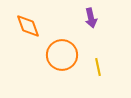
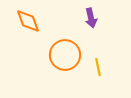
orange diamond: moved 5 px up
orange circle: moved 3 px right
